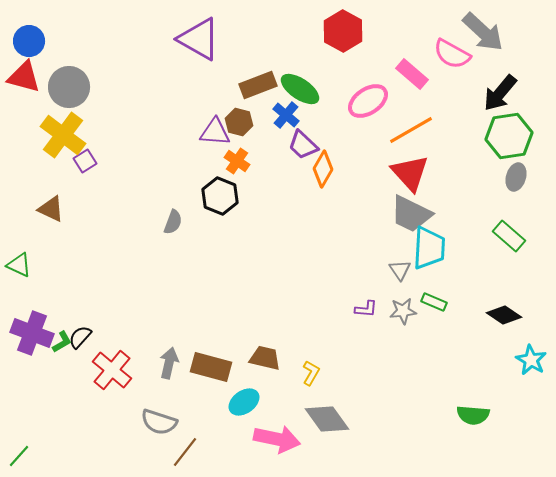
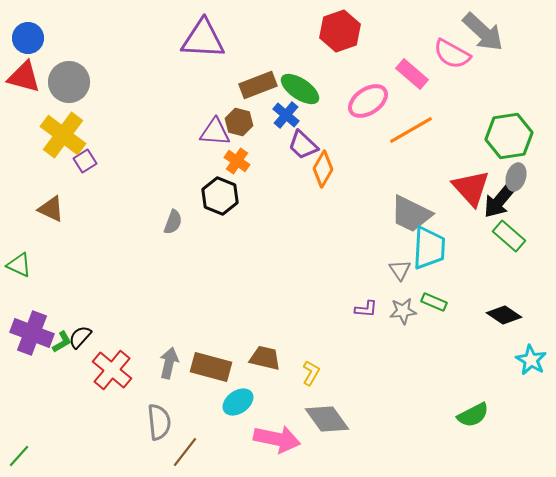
red hexagon at (343, 31): moved 3 px left; rotated 12 degrees clockwise
purple triangle at (199, 39): moved 4 px right; rotated 27 degrees counterclockwise
blue circle at (29, 41): moved 1 px left, 3 px up
gray circle at (69, 87): moved 5 px up
black arrow at (500, 93): moved 107 px down
red triangle at (410, 173): moved 61 px right, 15 px down
cyan ellipse at (244, 402): moved 6 px left
green semicircle at (473, 415): rotated 32 degrees counterclockwise
gray semicircle at (159, 422): rotated 114 degrees counterclockwise
